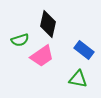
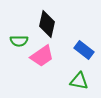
black diamond: moved 1 px left
green semicircle: moved 1 px left, 1 px down; rotated 18 degrees clockwise
green triangle: moved 1 px right, 2 px down
